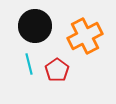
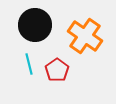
black circle: moved 1 px up
orange cross: rotated 28 degrees counterclockwise
